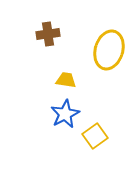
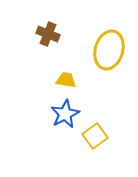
brown cross: rotated 30 degrees clockwise
